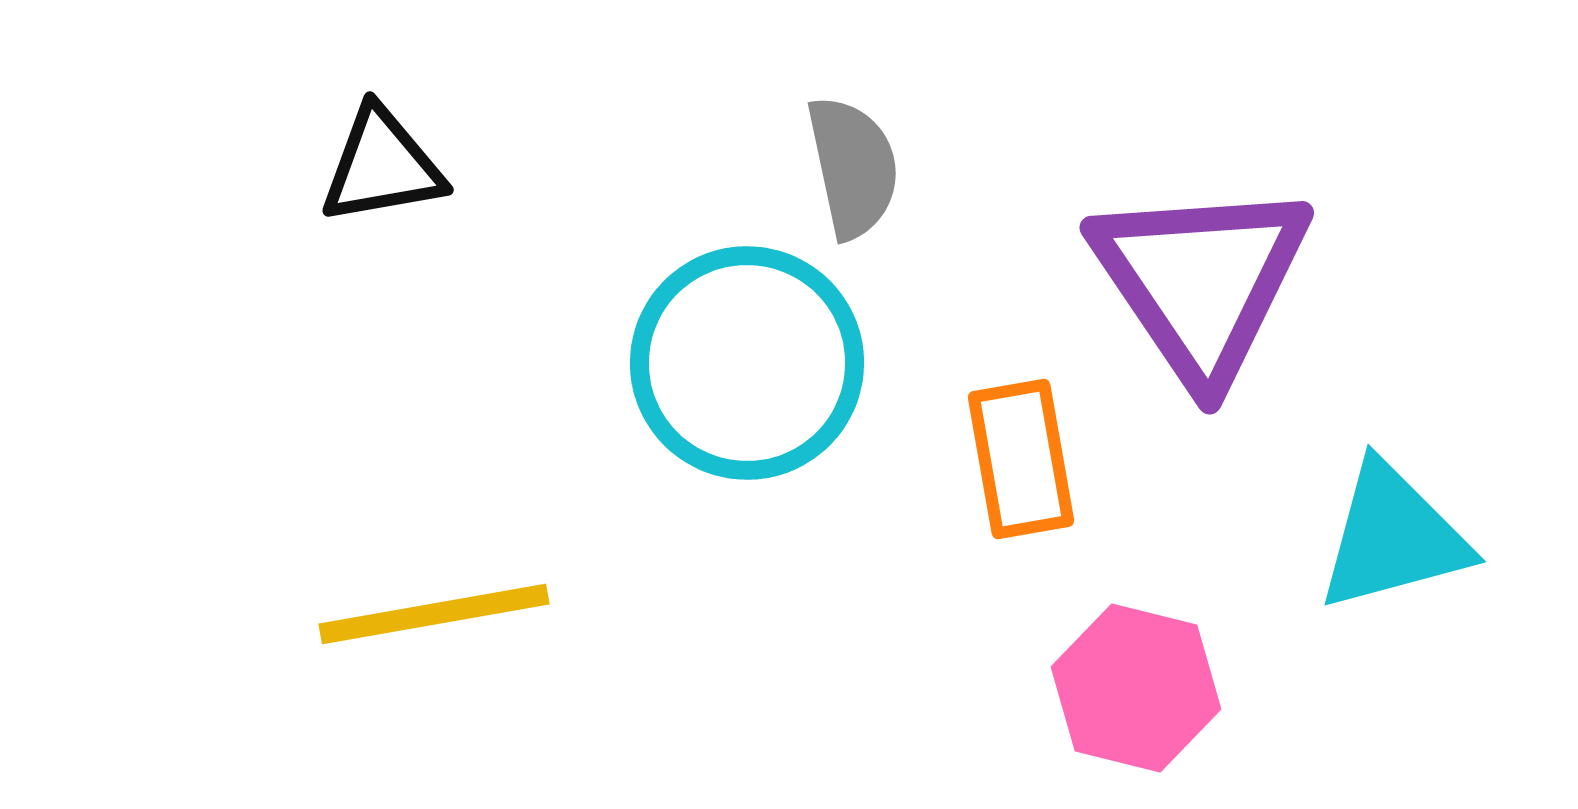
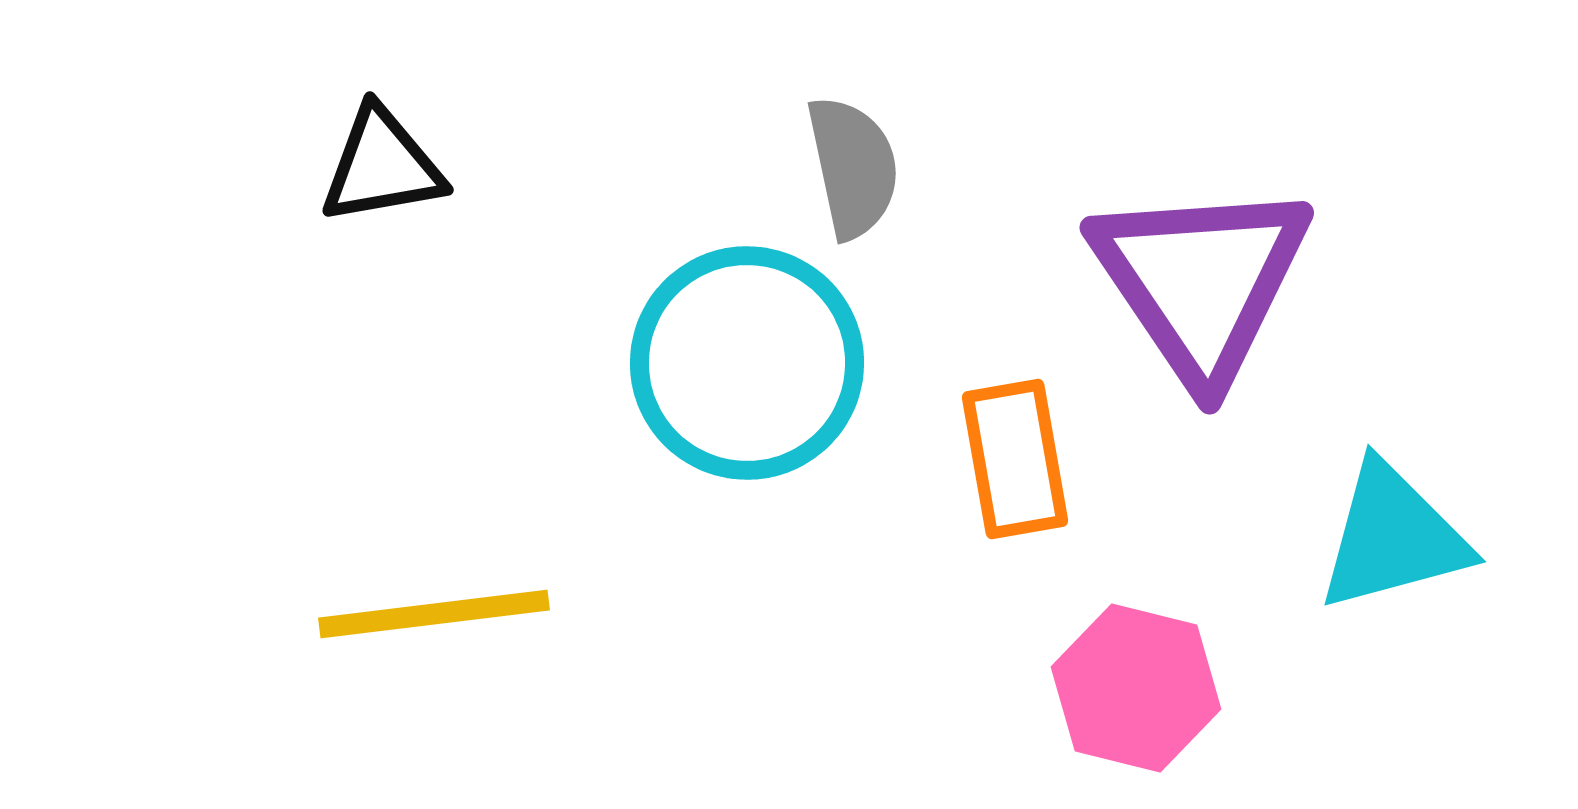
orange rectangle: moved 6 px left
yellow line: rotated 3 degrees clockwise
